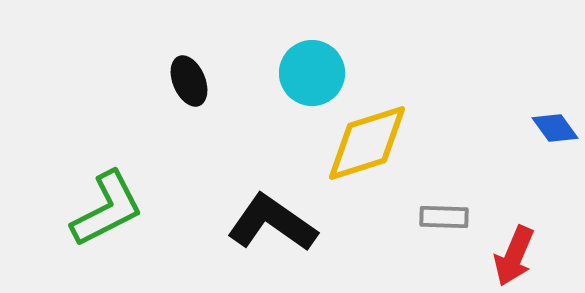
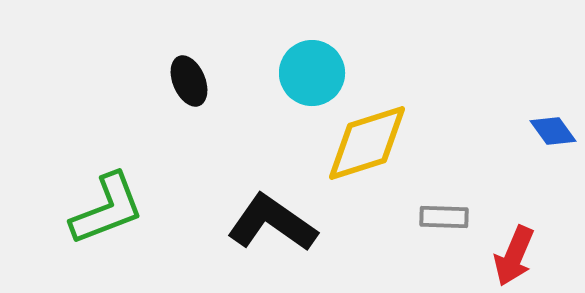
blue diamond: moved 2 px left, 3 px down
green L-shape: rotated 6 degrees clockwise
